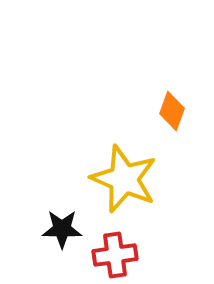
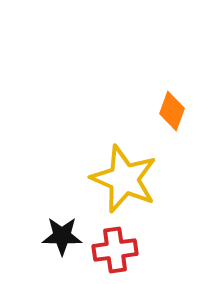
black star: moved 7 px down
red cross: moved 5 px up
